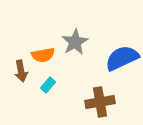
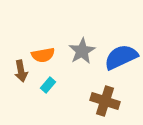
gray star: moved 7 px right, 9 px down
blue semicircle: moved 1 px left, 1 px up
brown cross: moved 5 px right, 1 px up; rotated 28 degrees clockwise
